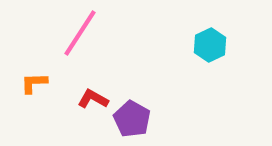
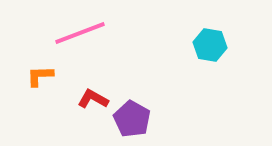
pink line: rotated 36 degrees clockwise
cyan hexagon: rotated 24 degrees counterclockwise
orange L-shape: moved 6 px right, 7 px up
